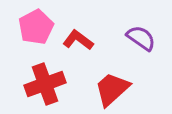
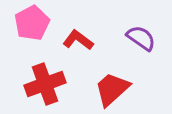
pink pentagon: moved 4 px left, 4 px up
